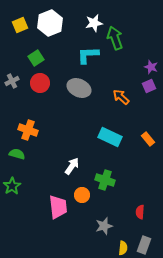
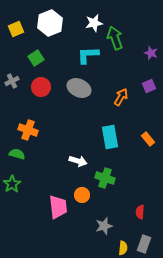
yellow square: moved 4 px left, 4 px down
purple star: moved 14 px up
red circle: moved 1 px right, 4 px down
orange arrow: rotated 78 degrees clockwise
cyan rectangle: rotated 55 degrees clockwise
white arrow: moved 6 px right, 5 px up; rotated 72 degrees clockwise
green cross: moved 2 px up
green star: moved 2 px up
gray rectangle: moved 1 px up
